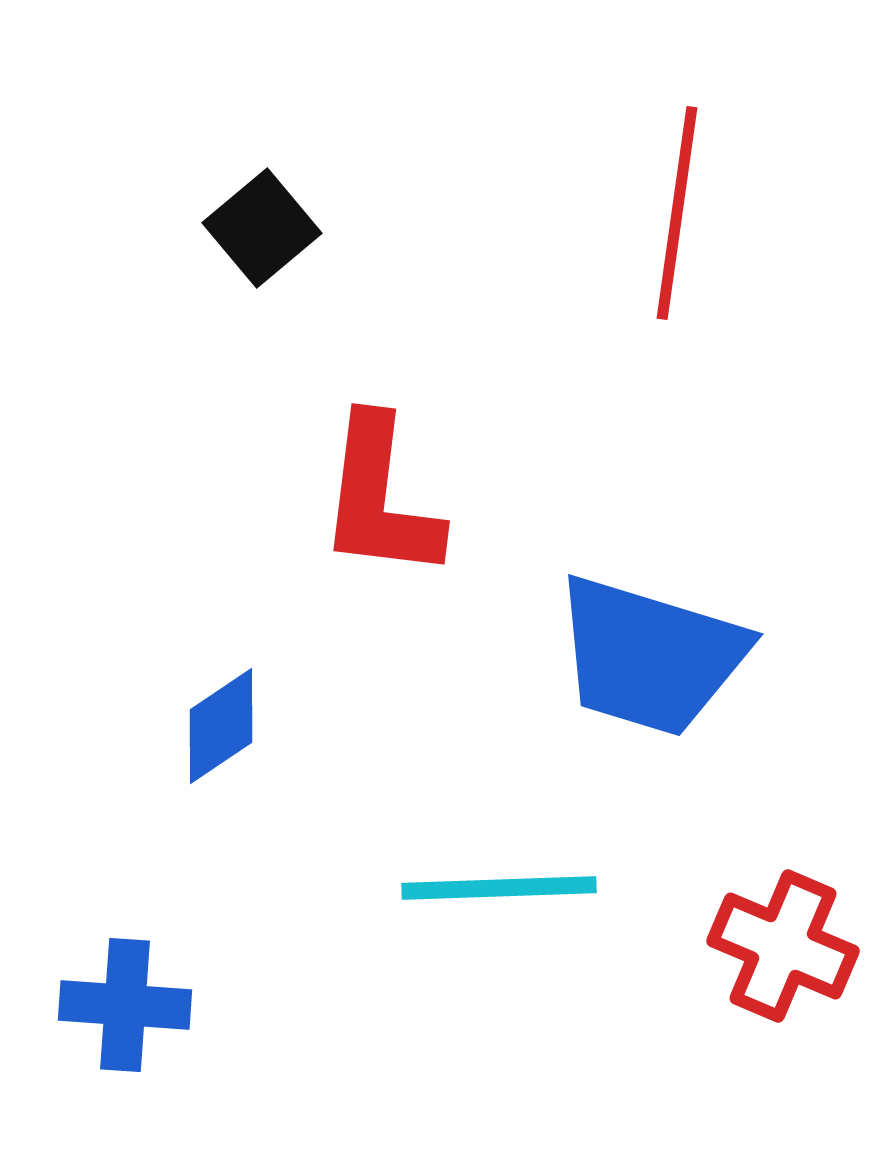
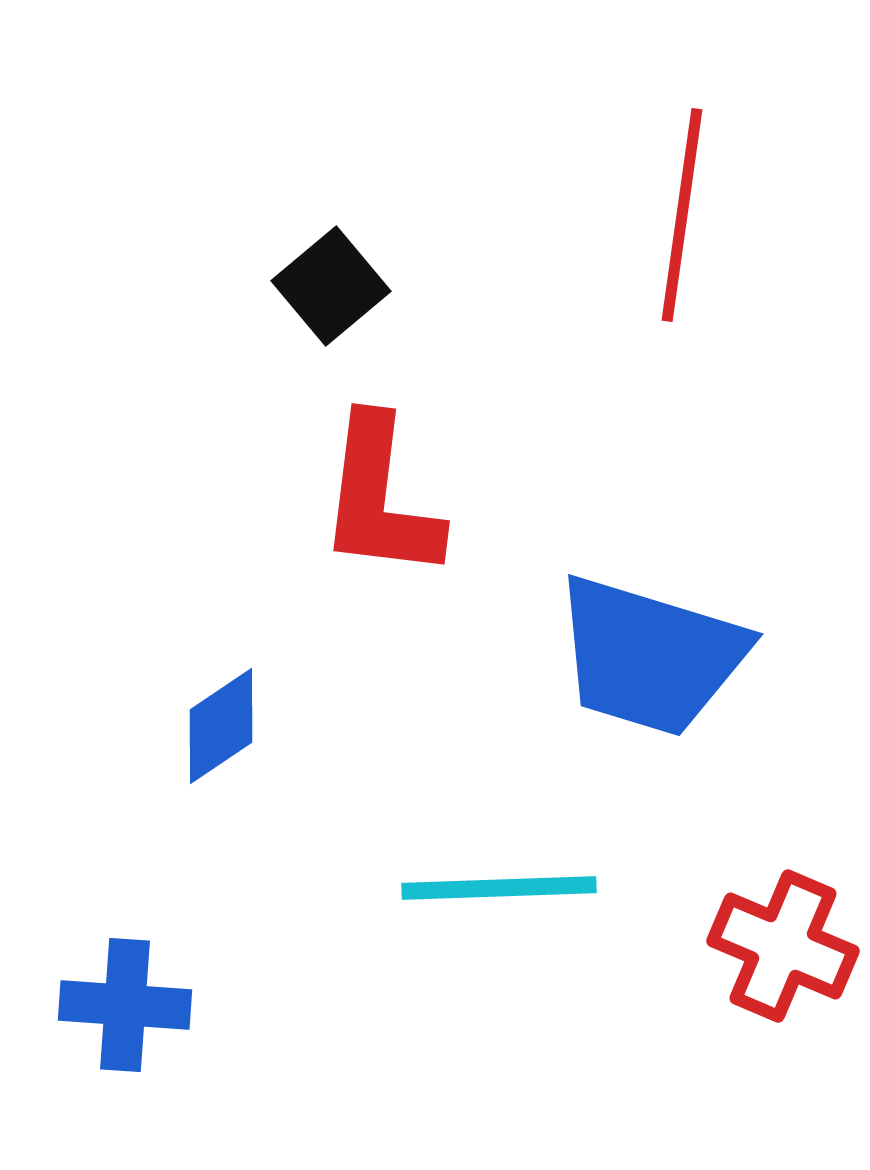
red line: moved 5 px right, 2 px down
black square: moved 69 px right, 58 px down
